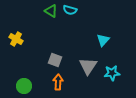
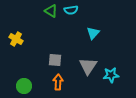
cyan semicircle: moved 1 px right; rotated 24 degrees counterclockwise
cyan triangle: moved 10 px left, 7 px up
gray square: rotated 16 degrees counterclockwise
cyan star: moved 1 px left, 2 px down
